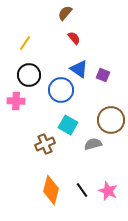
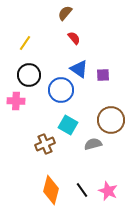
purple square: rotated 24 degrees counterclockwise
